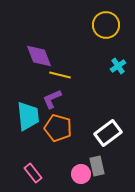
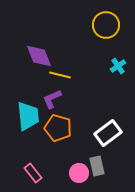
pink circle: moved 2 px left, 1 px up
